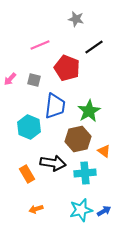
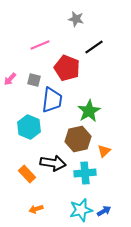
blue trapezoid: moved 3 px left, 6 px up
orange triangle: rotated 40 degrees clockwise
orange rectangle: rotated 12 degrees counterclockwise
